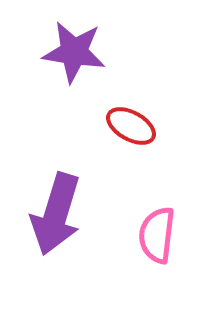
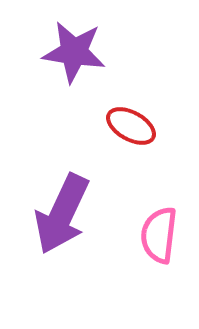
purple arrow: moved 6 px right; rotated 8 degrees clockwise
pink semicircle: moved 2 px right
